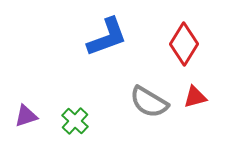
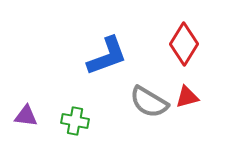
blue L-shape: moved 19 px down
red triangle: moved 8 px left
purple triangle: rotated 25 degrees clockwise
green cross: rotated 32 degrees counterclockwise
